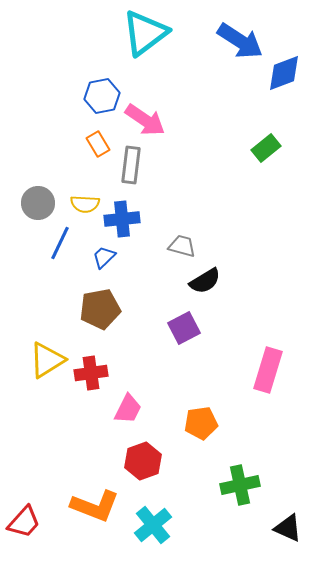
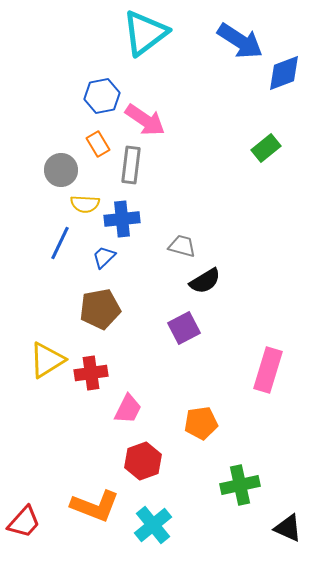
gray circle: moved 23 px right, 33 px up
